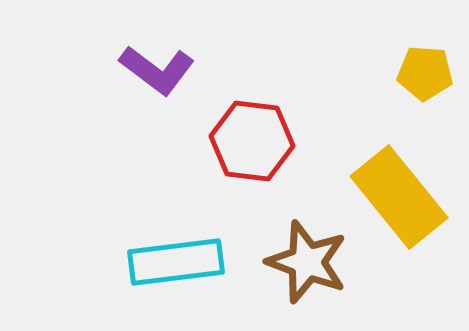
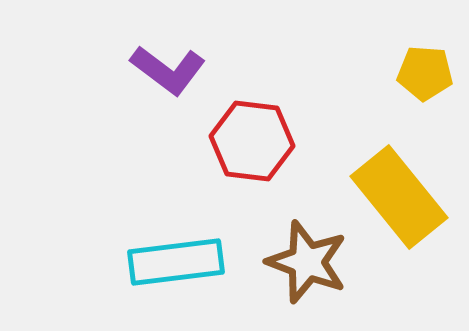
purple L-shape: moved 11 px right
